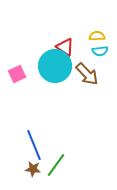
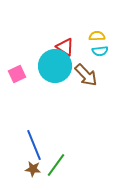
brown arrow: moved 1 px left, 1 px down
